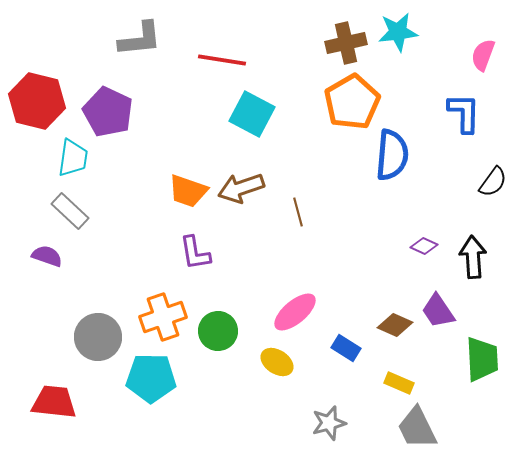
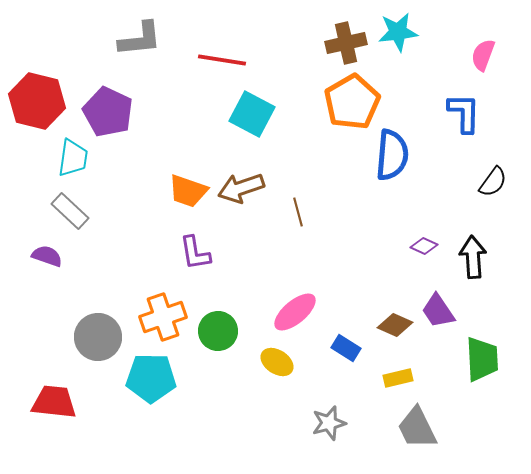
yellow rectangle: moved 1 px left, 5 px up; rotated 36 degrees counterclockwise
